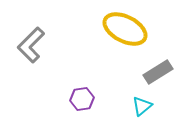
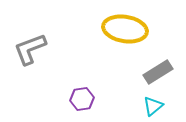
yellow ellipse: rotated 18 degrees counterclockwise
gray L-shape: moved 1 px left, 4 px down; rotated 24 degrees clockwise
cyan triangle: moved 11 px right
